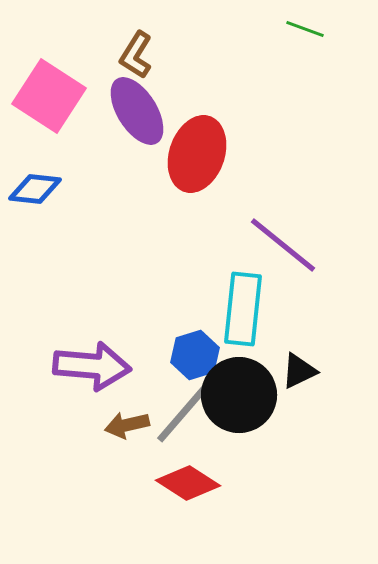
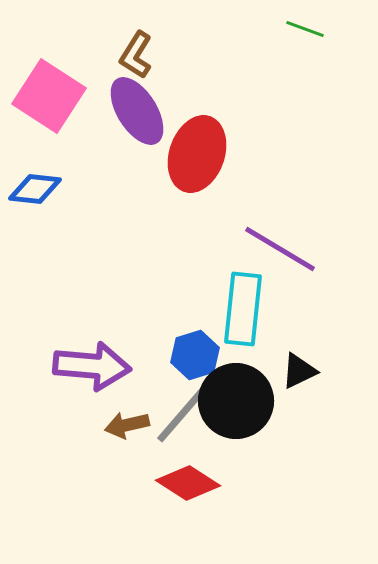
purple line: moved 3 px left, 4 px down; rotated 8 degrees counterclockwise
black circle: moved 3 px left, 6 px down
